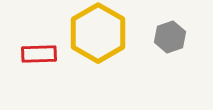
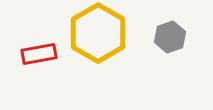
red rectangle: rotated 8 degrees counterclockwise
